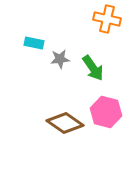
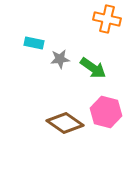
green arrow: rotated 20 degrees counterclockwise
